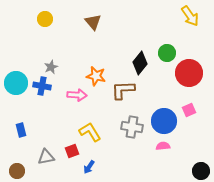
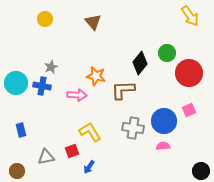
gray cross: moved 1 px right, 1 px down
